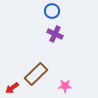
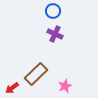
blue circle: moved 1 px right
pink star: rotated 24 degrees counterclockwise
